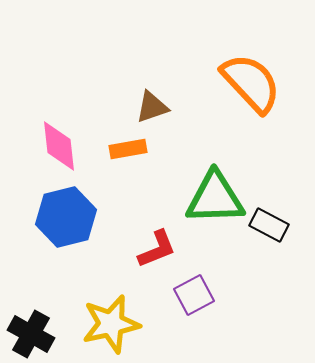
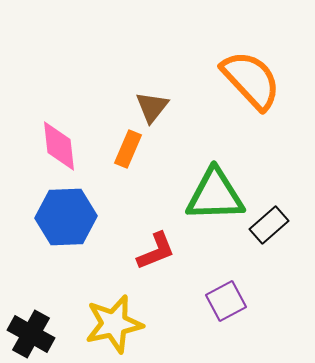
orange semicircle: moved 3 px up
brown triangle: rotated 33 degrees counterclockwise
orange rectangle: rotated 57 degrees counterclockwise
green triangle: moved 3 px up
blue hexagon: rotated 12 degrees clockwise
black rectangle: rotated 69 degrees counterclockwise
red L-shape: moved 1 px left, 2 px down
purple square: moved 32 px right, 6 px down
yellow star: moved 3 px right
